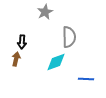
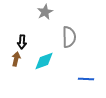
cyan diamond: moved 12 px left, 1 px up
